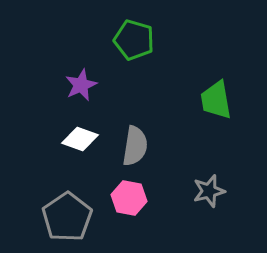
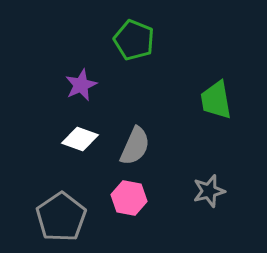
green pentagon: rotated 6 degrees clockwise
gray semicircle: rotated 15 degrees clockwise
gray pentagon: moved 6 px left
